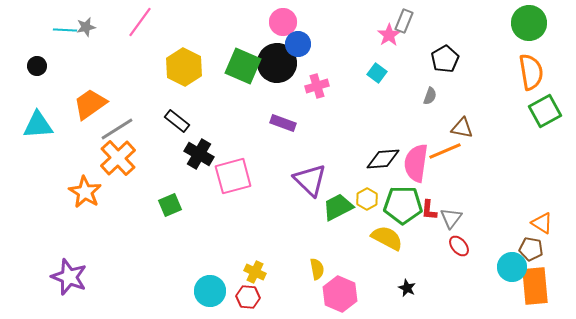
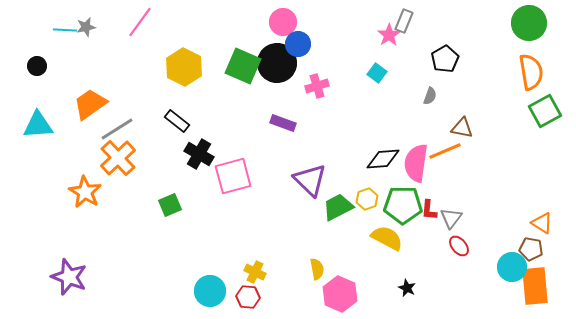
yellow hexagon at (367, 199): rotated 10 degrees clockwise
